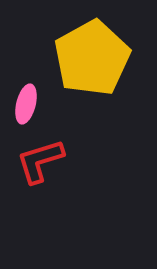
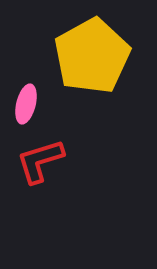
yellow pentagon: moved 2 px up
